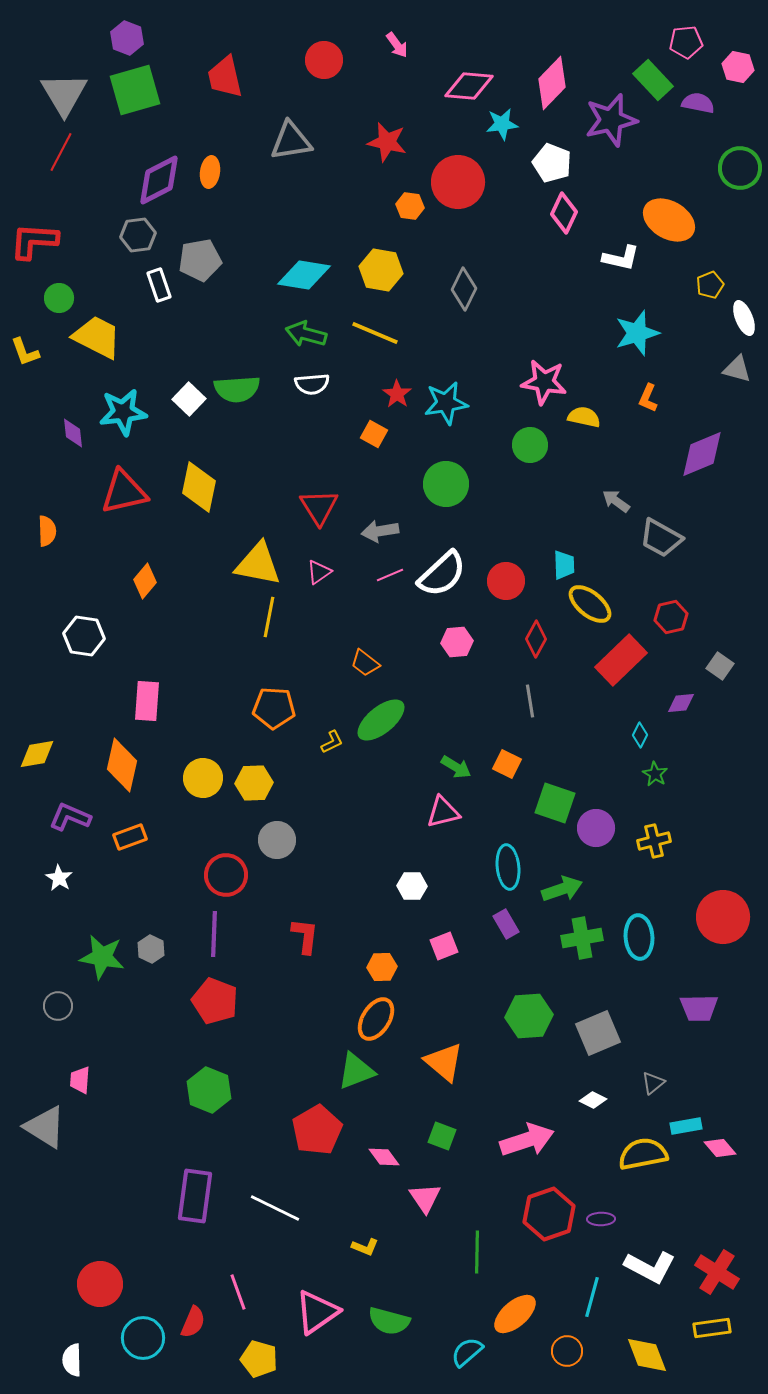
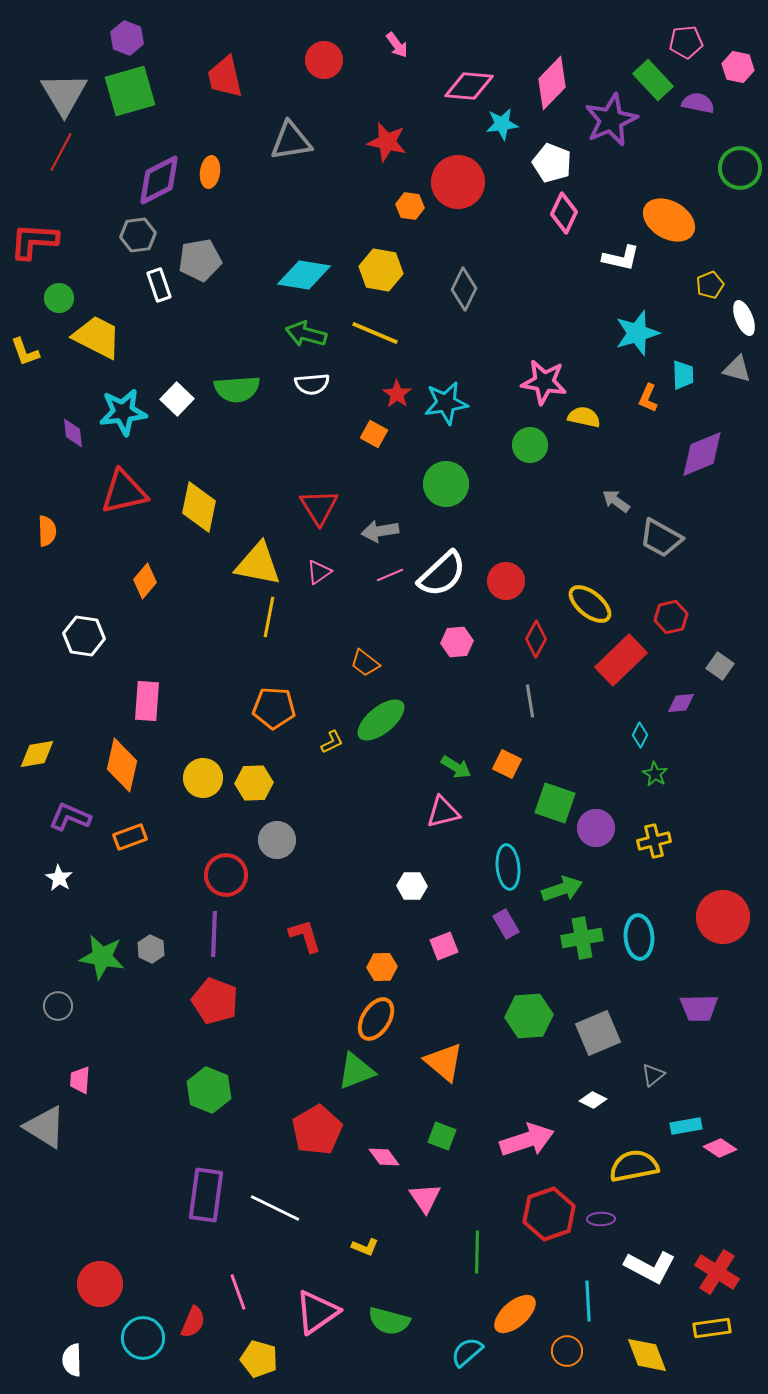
green square at (135, 90): moved 5 px left, 1 px down
purple star at (611, 120): rotated 10 degrees counterclockwise
white square at (189, 399): moved 12 px left
yellow diamond at (199, 487): moved 20 px down
cyan trapezoid at (564, 565): moved 119 px right, 190 px up
red L-shape at (305, 936): rotated 24 degrees counterclockwise
gray triangle at (653, 1083): moved 8 px up
pink diamond at (720, 1148): rotated 16 degrees counterclockwise
yellow semicircle at (643, 1154): moved 9 px left, 12 px down
purple rectangle at (195, 1196): moved 11 px right, 1 px up
cyan line at (592, 1297): moved 4 px left, 4 px down; rotated 18 degrees counterclockwise
